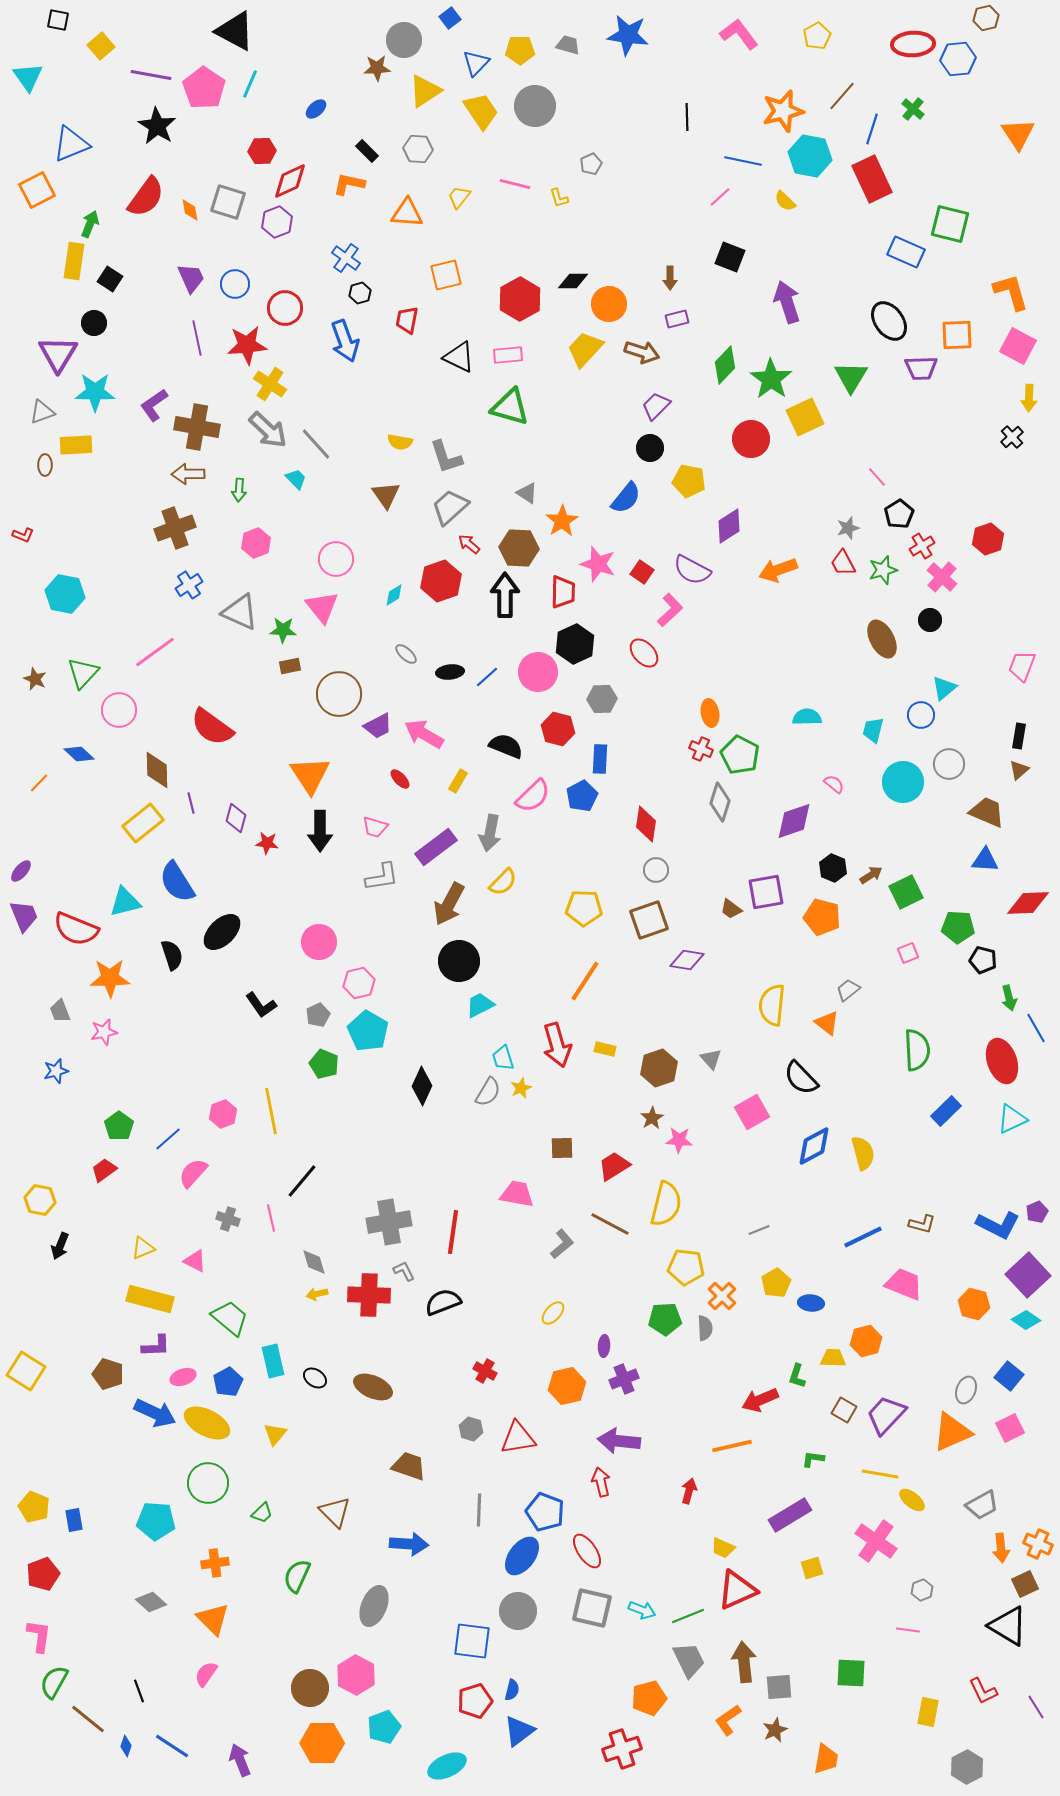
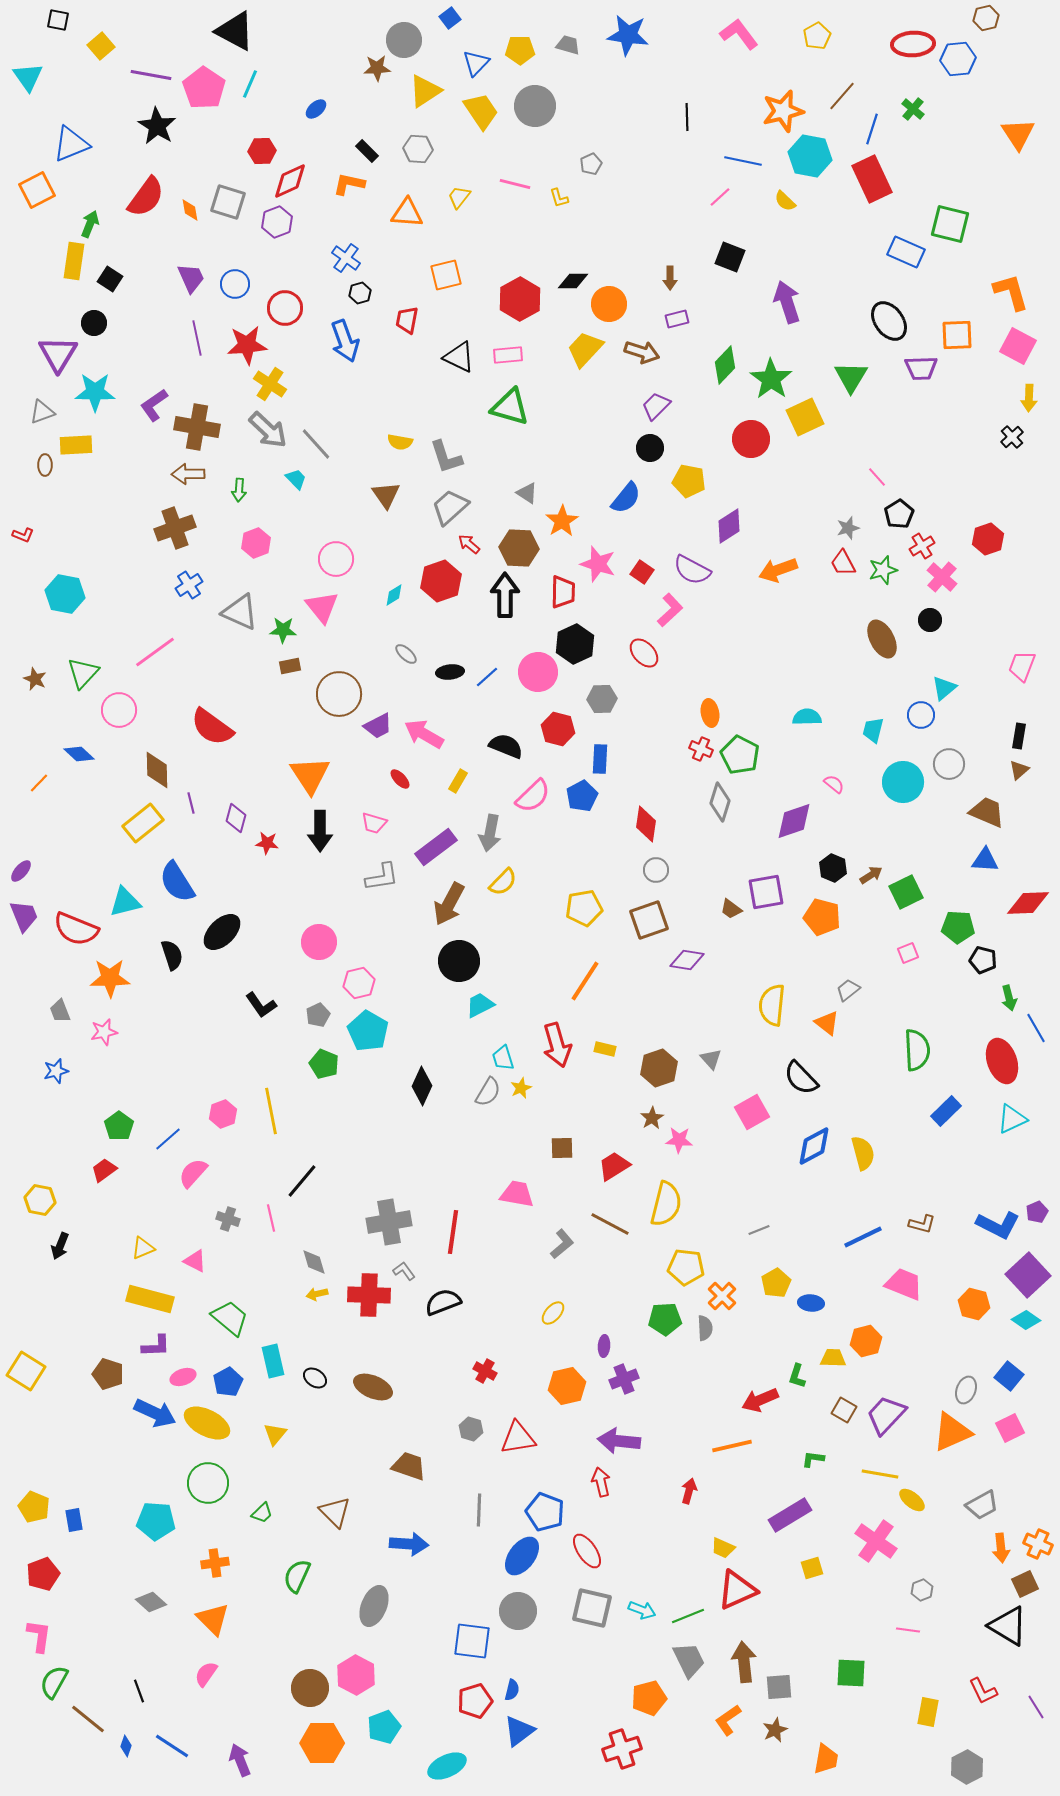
pink trapezoid at (375, 827): moved 1 px left, 4 px up
yellow pentagon at (584, 908): rotated 12 degrees counterclockwise
gray L-shape at (404, 1271): rotated 10 degrees counterclockwise
